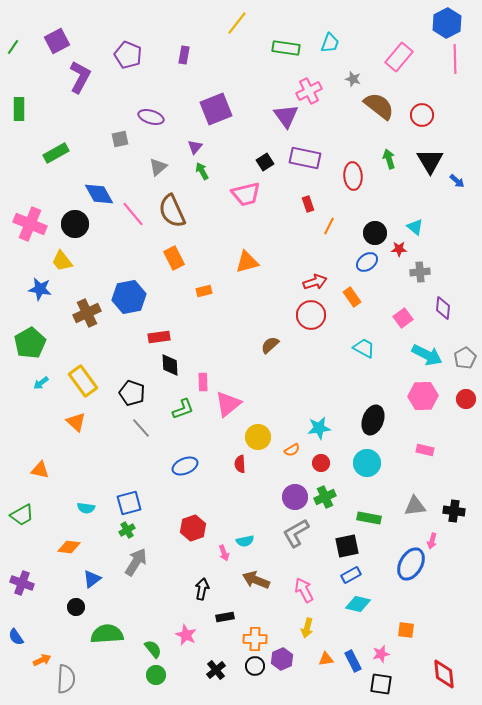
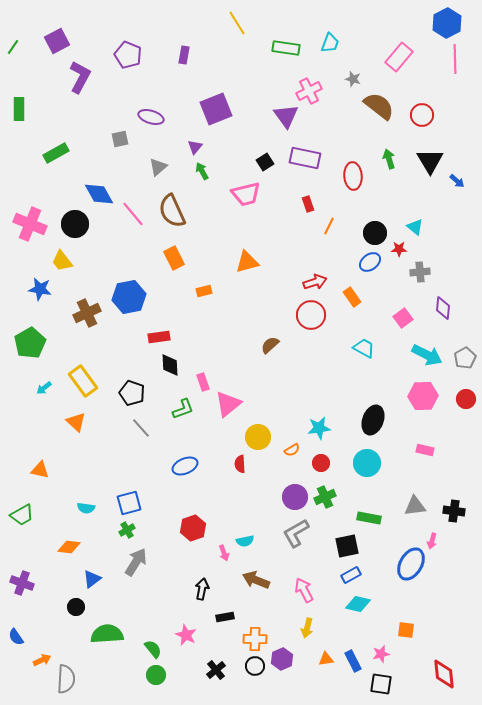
yellow line at (237, 23): rotated 70 degrees counterclockwise
blue ellipse at (367, 262): moved 3 px right
pink rectangle at (203, 382): rotated 18 degrees counterclockwise
cyan arrow at (41, 383): moved 3 px right, 5 px down
